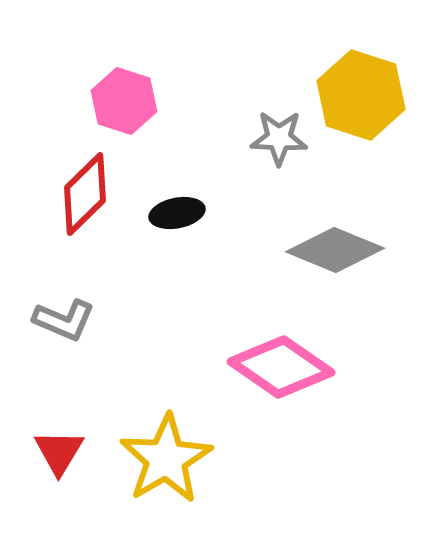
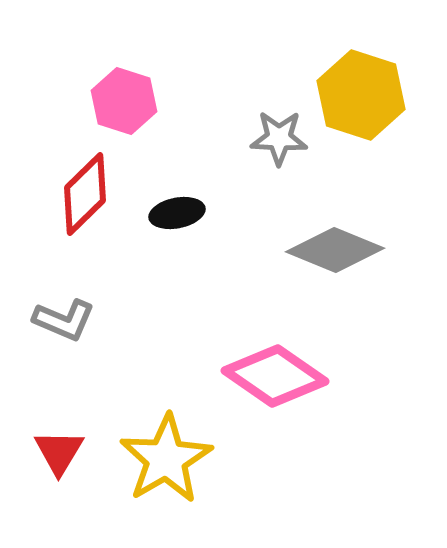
pink diamond: moved 6 px left, 9 px down
